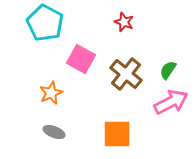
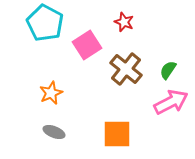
pink square: moved 6 px right, 14 px up; rotated 28 degrees clockwise
brown cross: moved 5 px up
